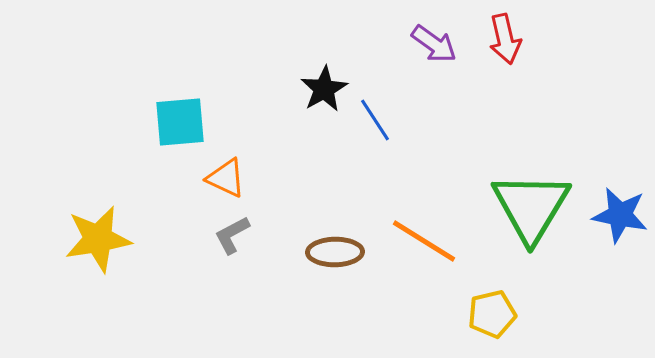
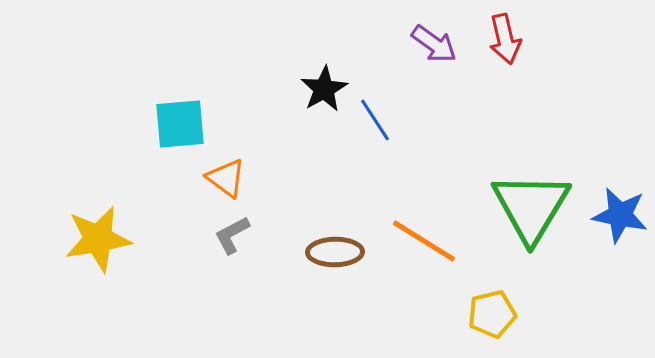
cyan square: moved 2 px down
orange triangle: rotated 12 degrees clockwise
